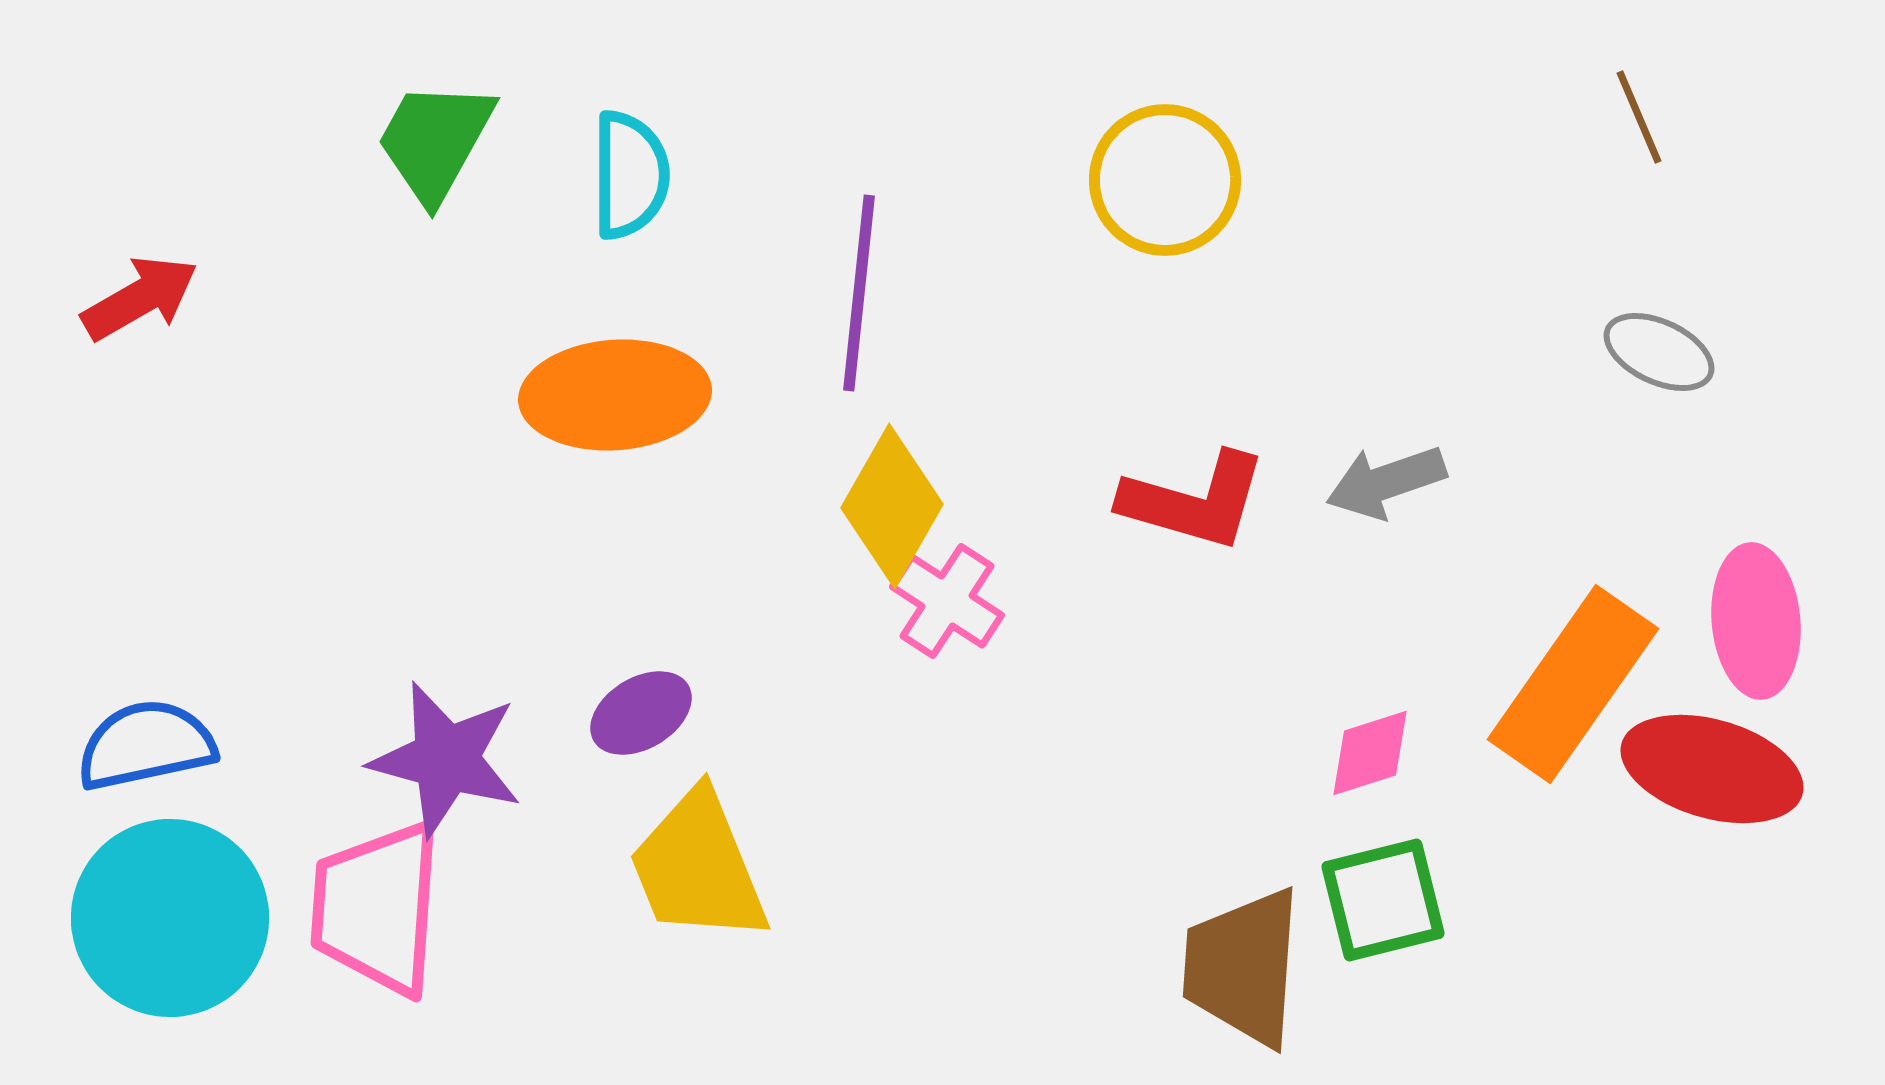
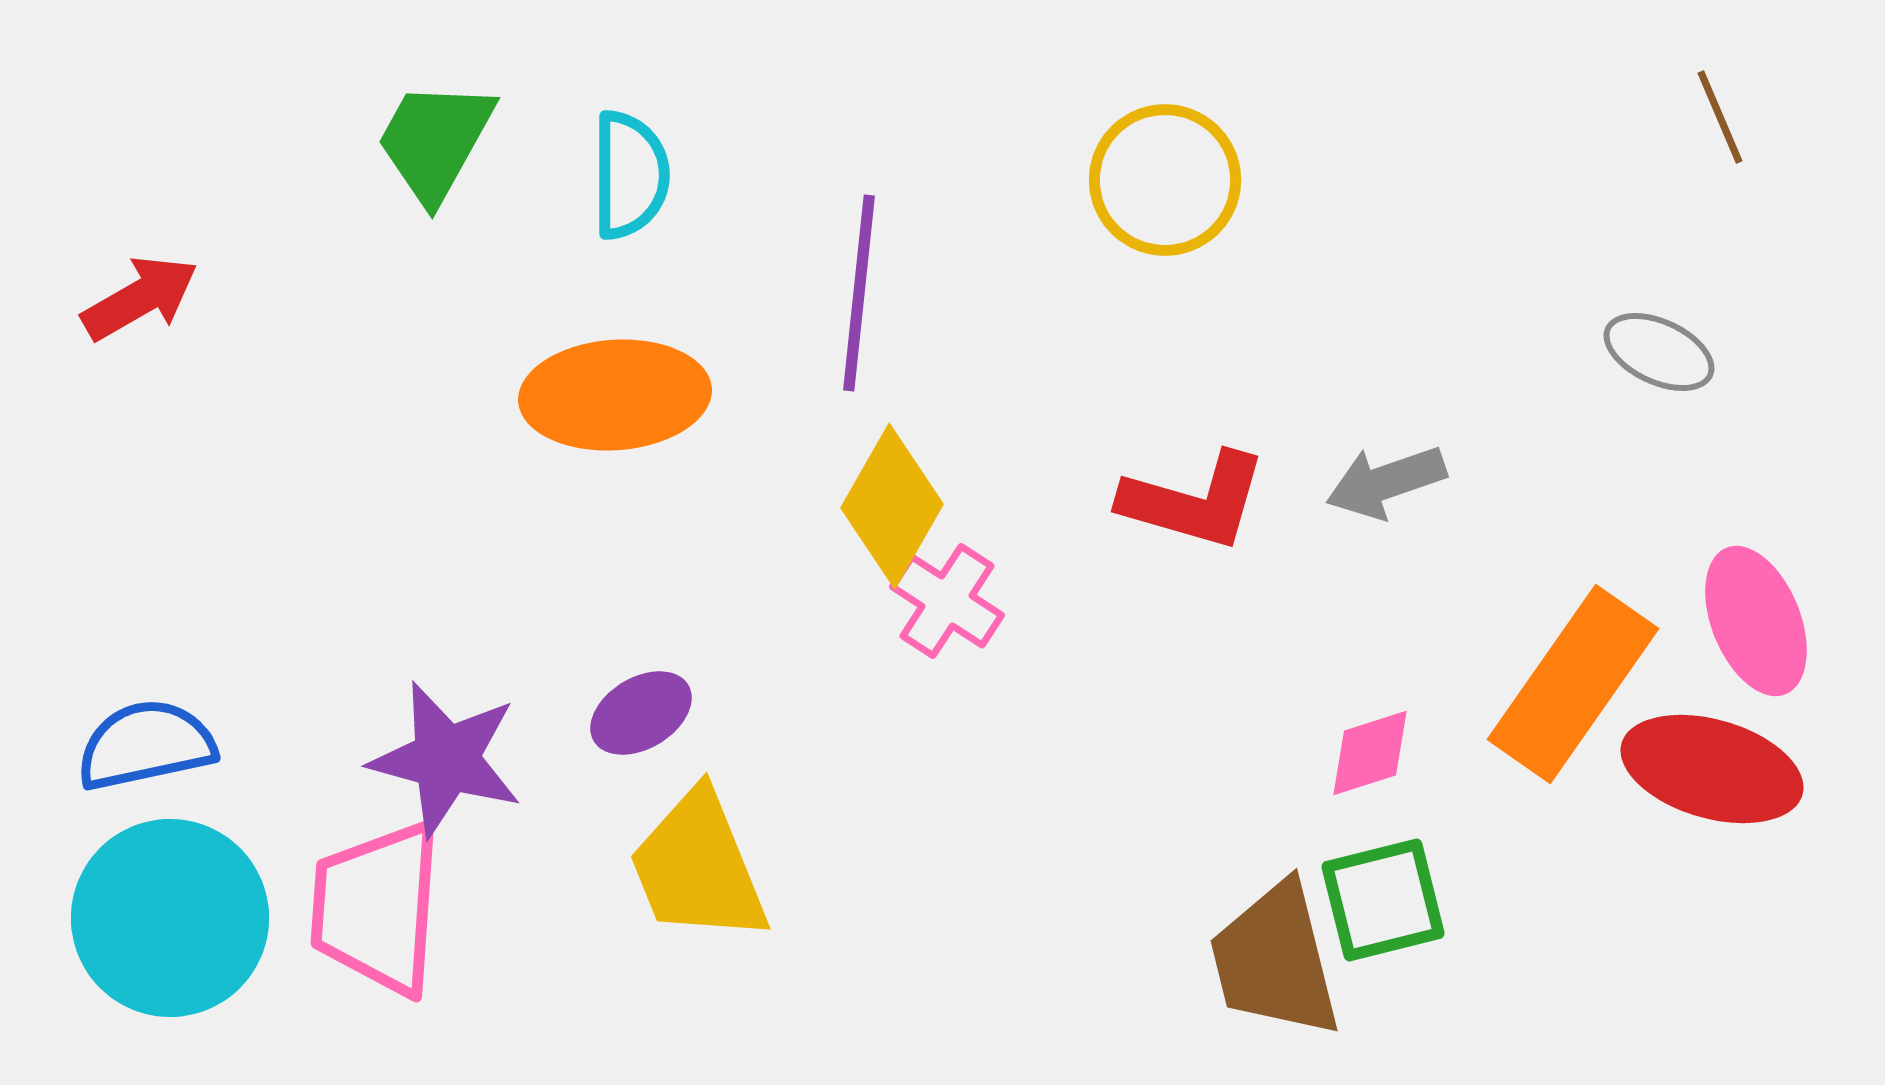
brown line: moved 81 px right
pink ellipse: rotated 17 degrees counterclockwise
brown trapezoid: moved 32 px right, 7 px up; rotated 18 degrees counterclockwise
